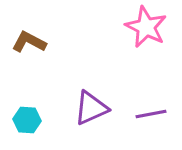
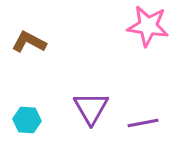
pink star: moved 2 px right, 1 px up; rotated 18 degrees counterclockwise
purple triangle: rotated 36 degrees counterclockwise
purple line: moved 8 px left, 9 px down
